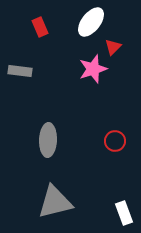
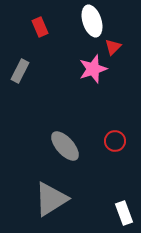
white ellipse: moved 1 px right, 1 px up; rotated 56 degrees counterclockwise
gray rectangle: rotated 70 degrees counterclockwise
gray ellipse: moved 17 px right, 6 px down; rotated 44 degrees counterclockwise
gray triangle: moved 4 px left, 3 px up; rotated 18 degrees counterclockwise
